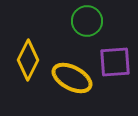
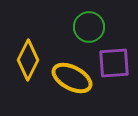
green circle: moved 2 px right, 6 px down
purple square: moved 1 px left, 1 px down
